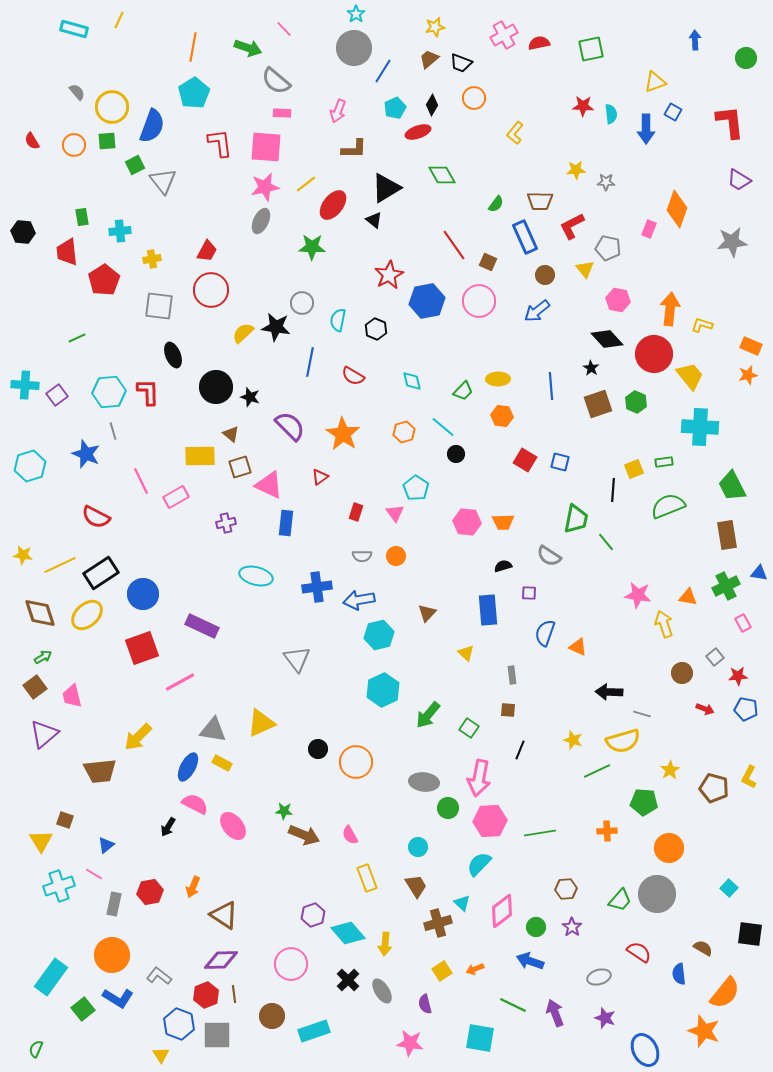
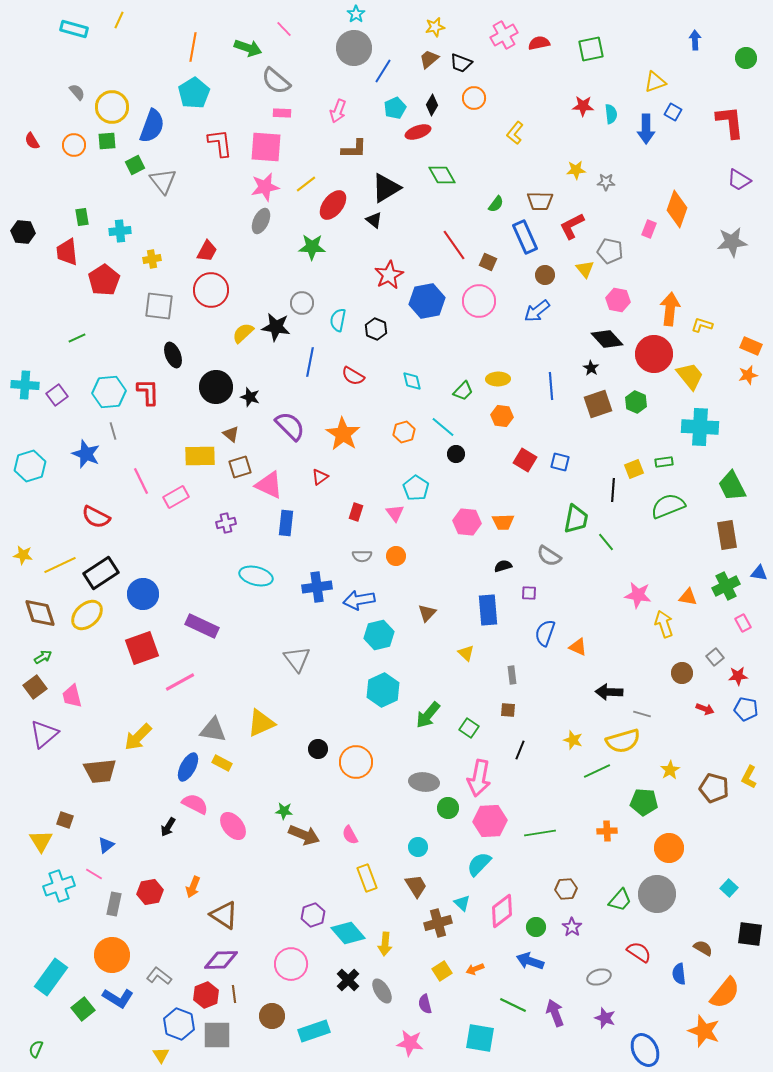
gray pentagon at (608, 248): moved 2 px right, 3 px down
